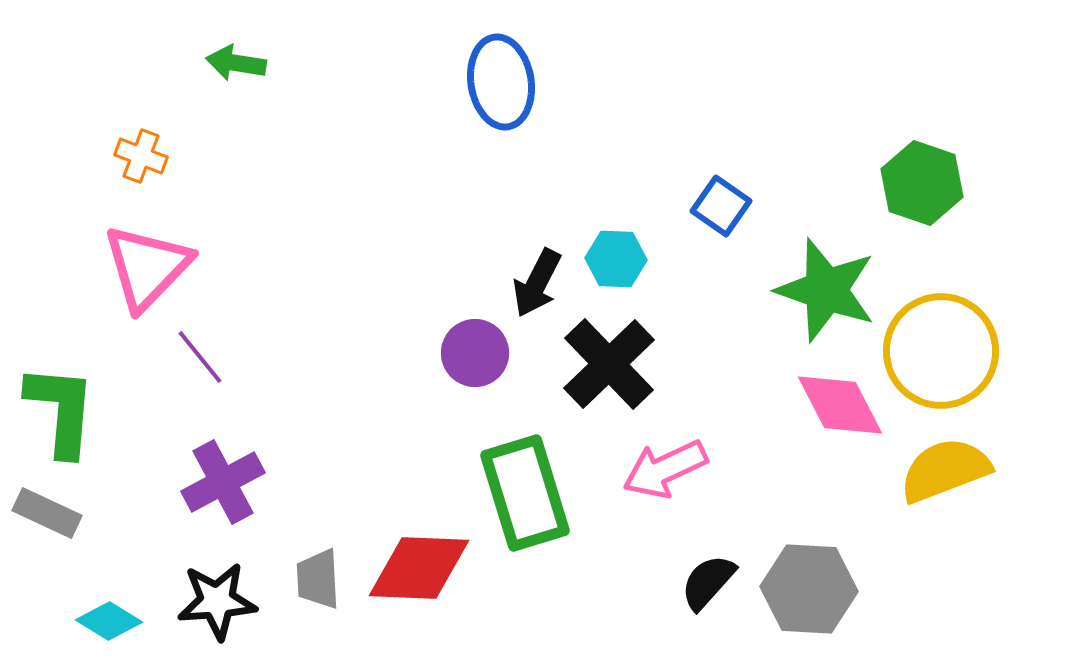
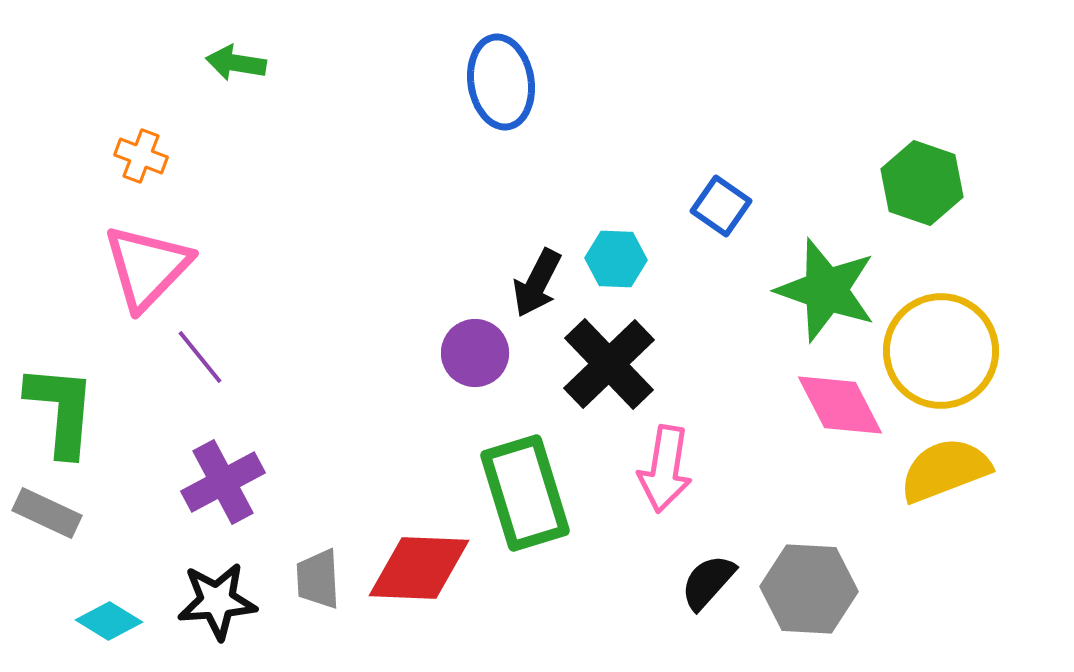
pink arrow: rotated 56 degrees counterclockwise
